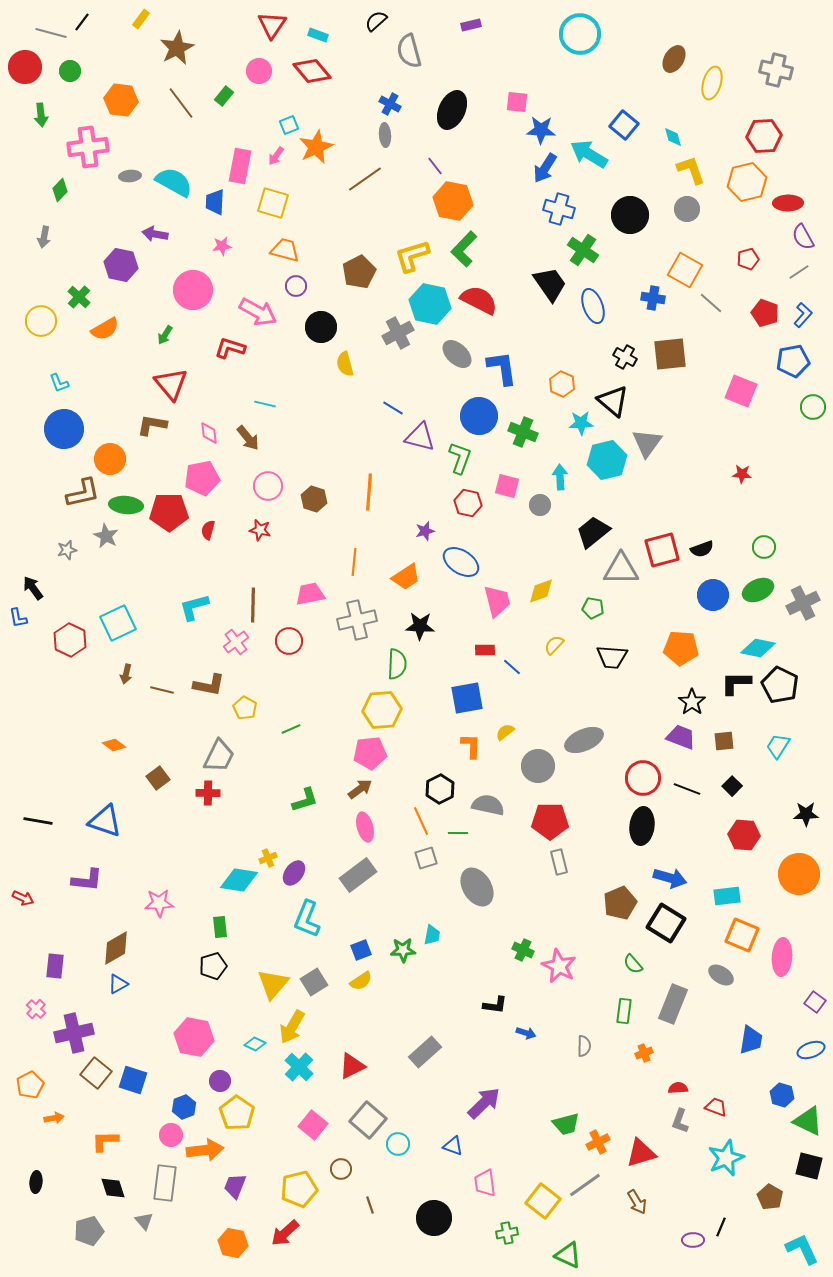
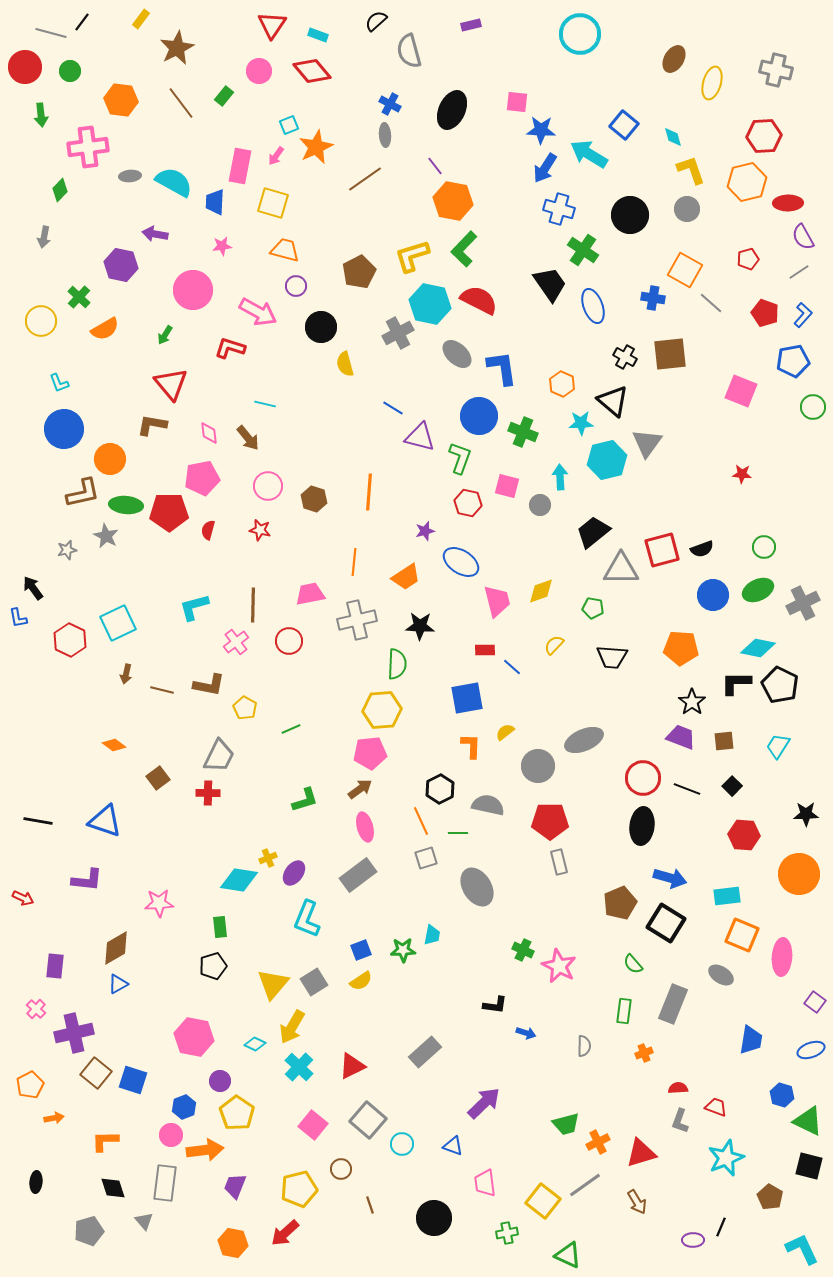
cyan circle at (398, 1144): moved 4 px right
